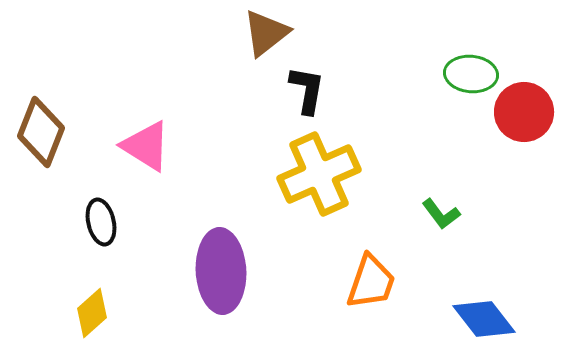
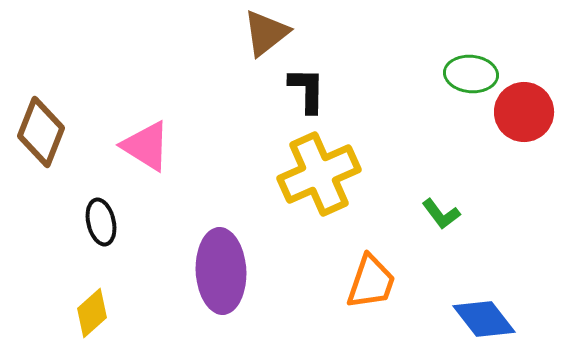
black L-shape: rotated 9 degrees counterclockwise
